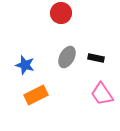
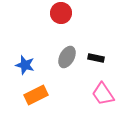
pink trapezoid: moved 1 px right
